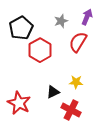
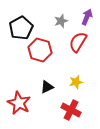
red hexagon: rotated 15 degrees counterclockwise
yellow star: rotated 16 degrees counterclockwise
black triangle: moved 6 px left, 5 px up
